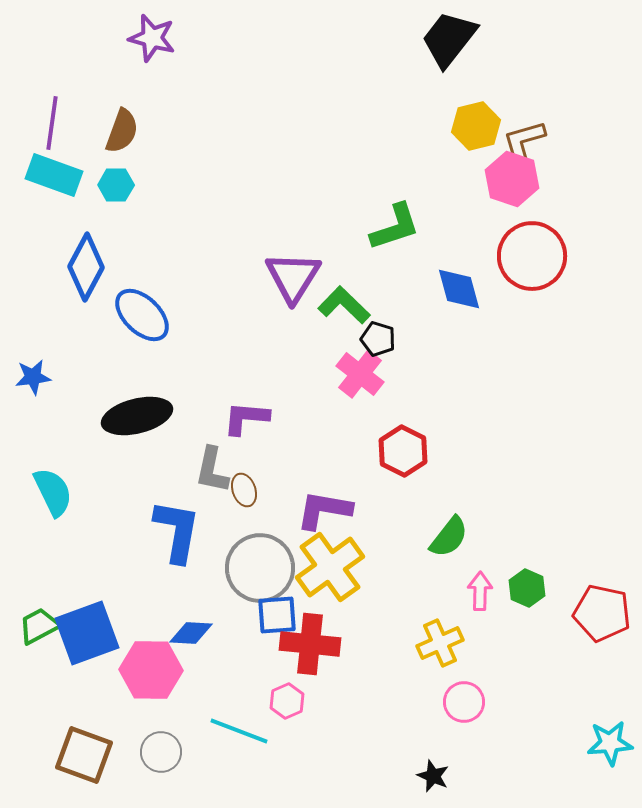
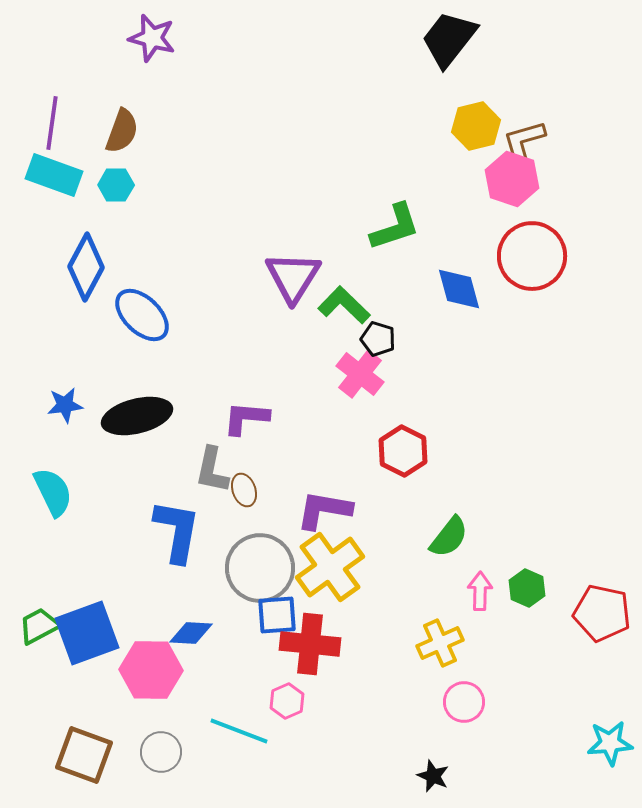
blue star at (33, 377): moved 32 px right, 28 px down
